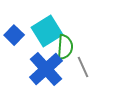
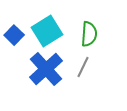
green semicircle: moved 24 px right, 13 px up
gray line: rotated 50 degrees clockwise
